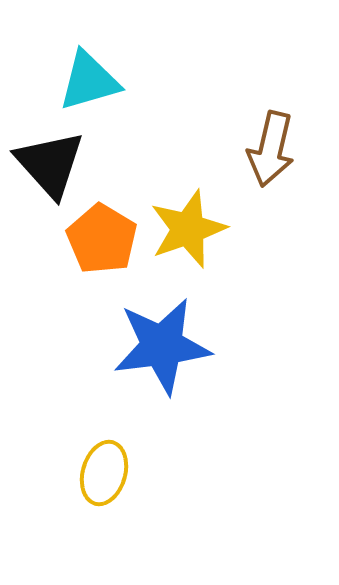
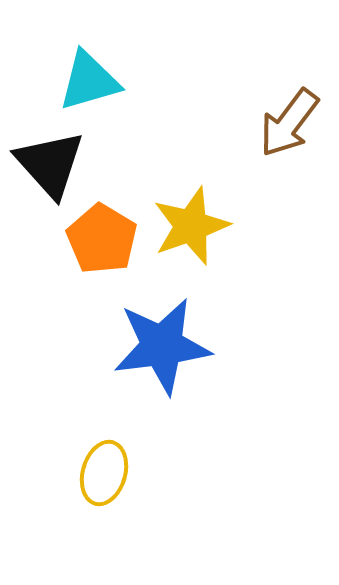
brown arrow: moved 18 px right, 26 px up; rotated 24 degrees clockwise
yellow star: moved 3 px right, 3 px up
